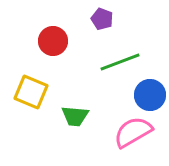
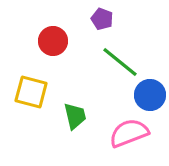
green line: rotated 60 degrees clockwise
yellow square: rotated 8 degrees counterclockwise
green trapezoid: rotated 108 degrees counterclockwise
pink semicircle: moved 4 px left, 1 px down; rotated 9 degrees clockwise
